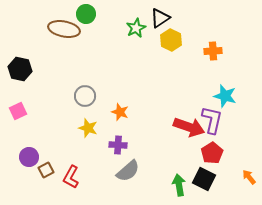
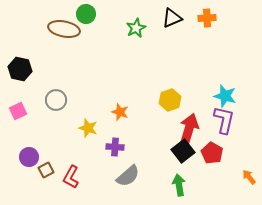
black triangle: moved 12 px right; rotated 10 degrees clockwise
yellow hexagon: moved 1 px left, 60 px down; rotated 15 degrees clockwise
orange cross: moved 6 px left, 33 px up
gray circle: moved 29 px left, 4 px down
purple L-shape: moved 12 px right
red arrow: moved 2 px down; rotated 92 degrees counterclockwise
purple cross: moved 3 px left, 2 px down
red pentagon: rotated 10 degrees counterclockwise
gray semicircle: moved 5 px down
black square: moved 21 px left, 28 px up; rotated 25 degrees clockwise
